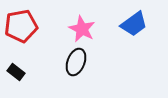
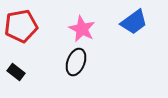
blue trapezoid: moved 2 px up
